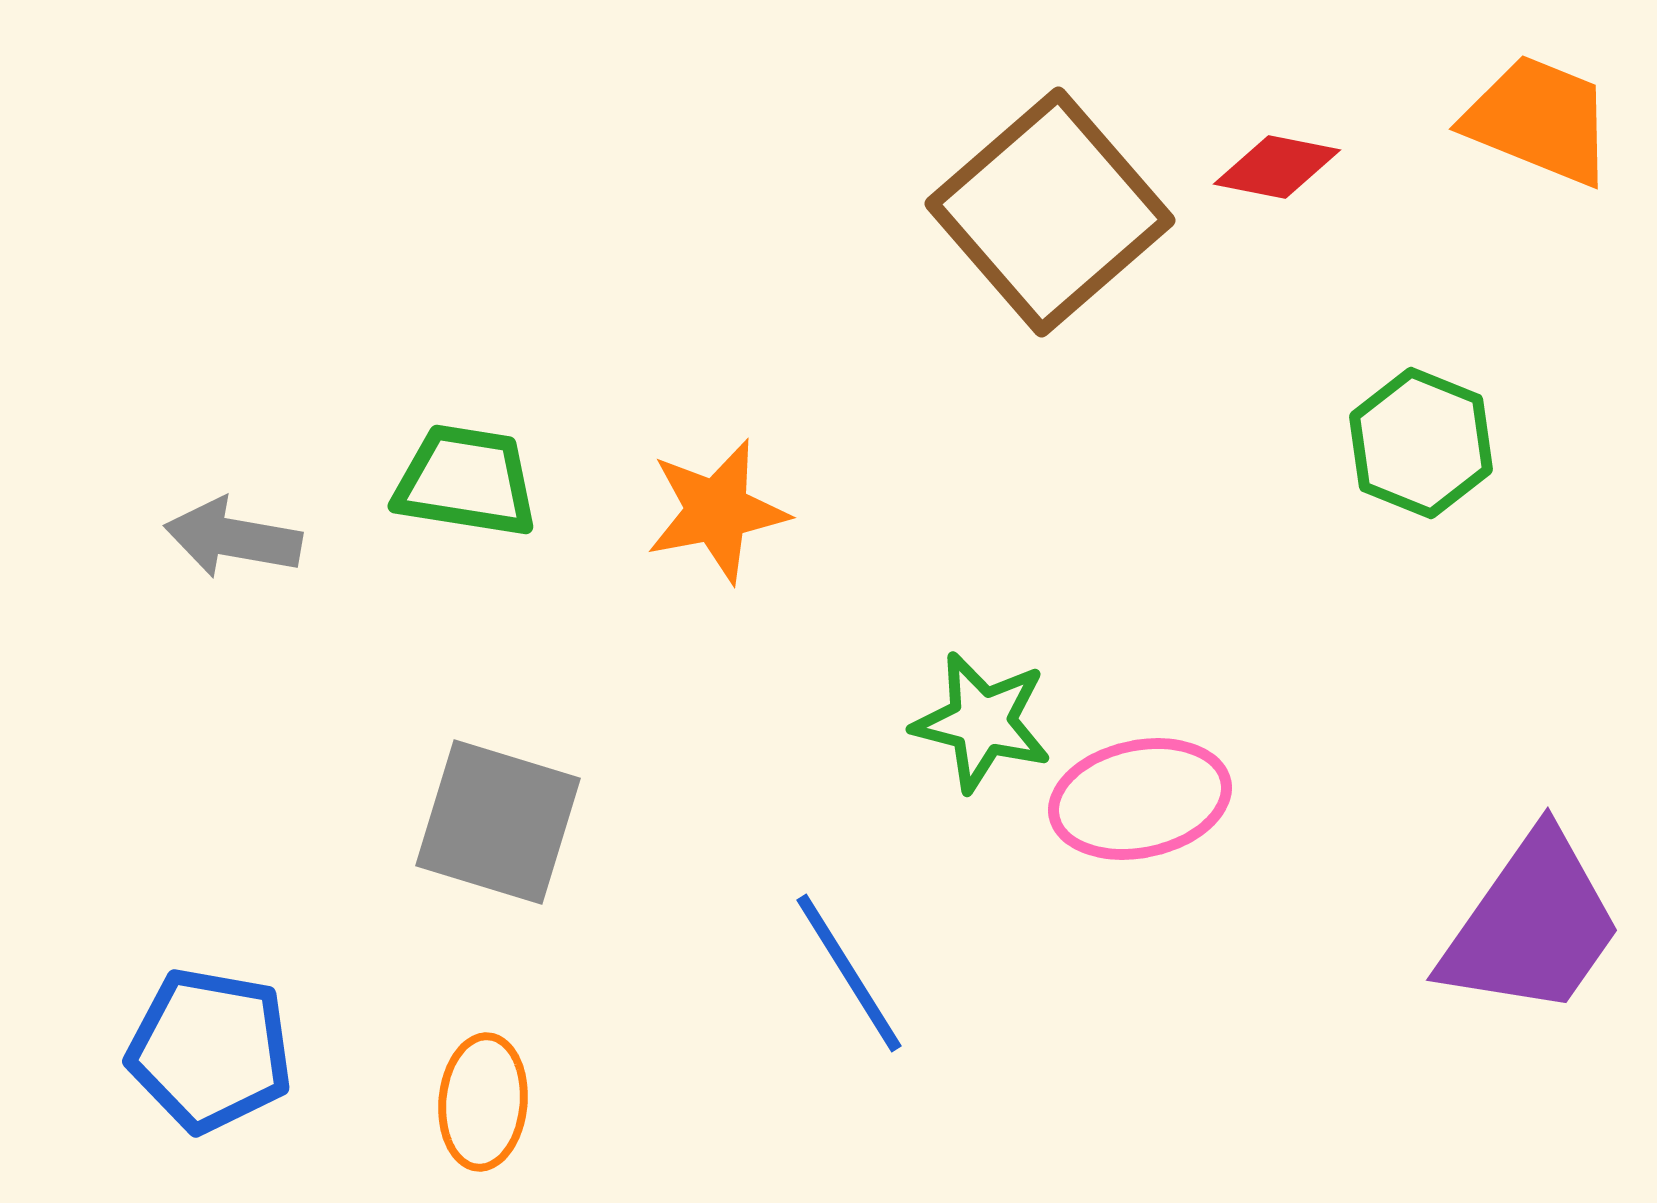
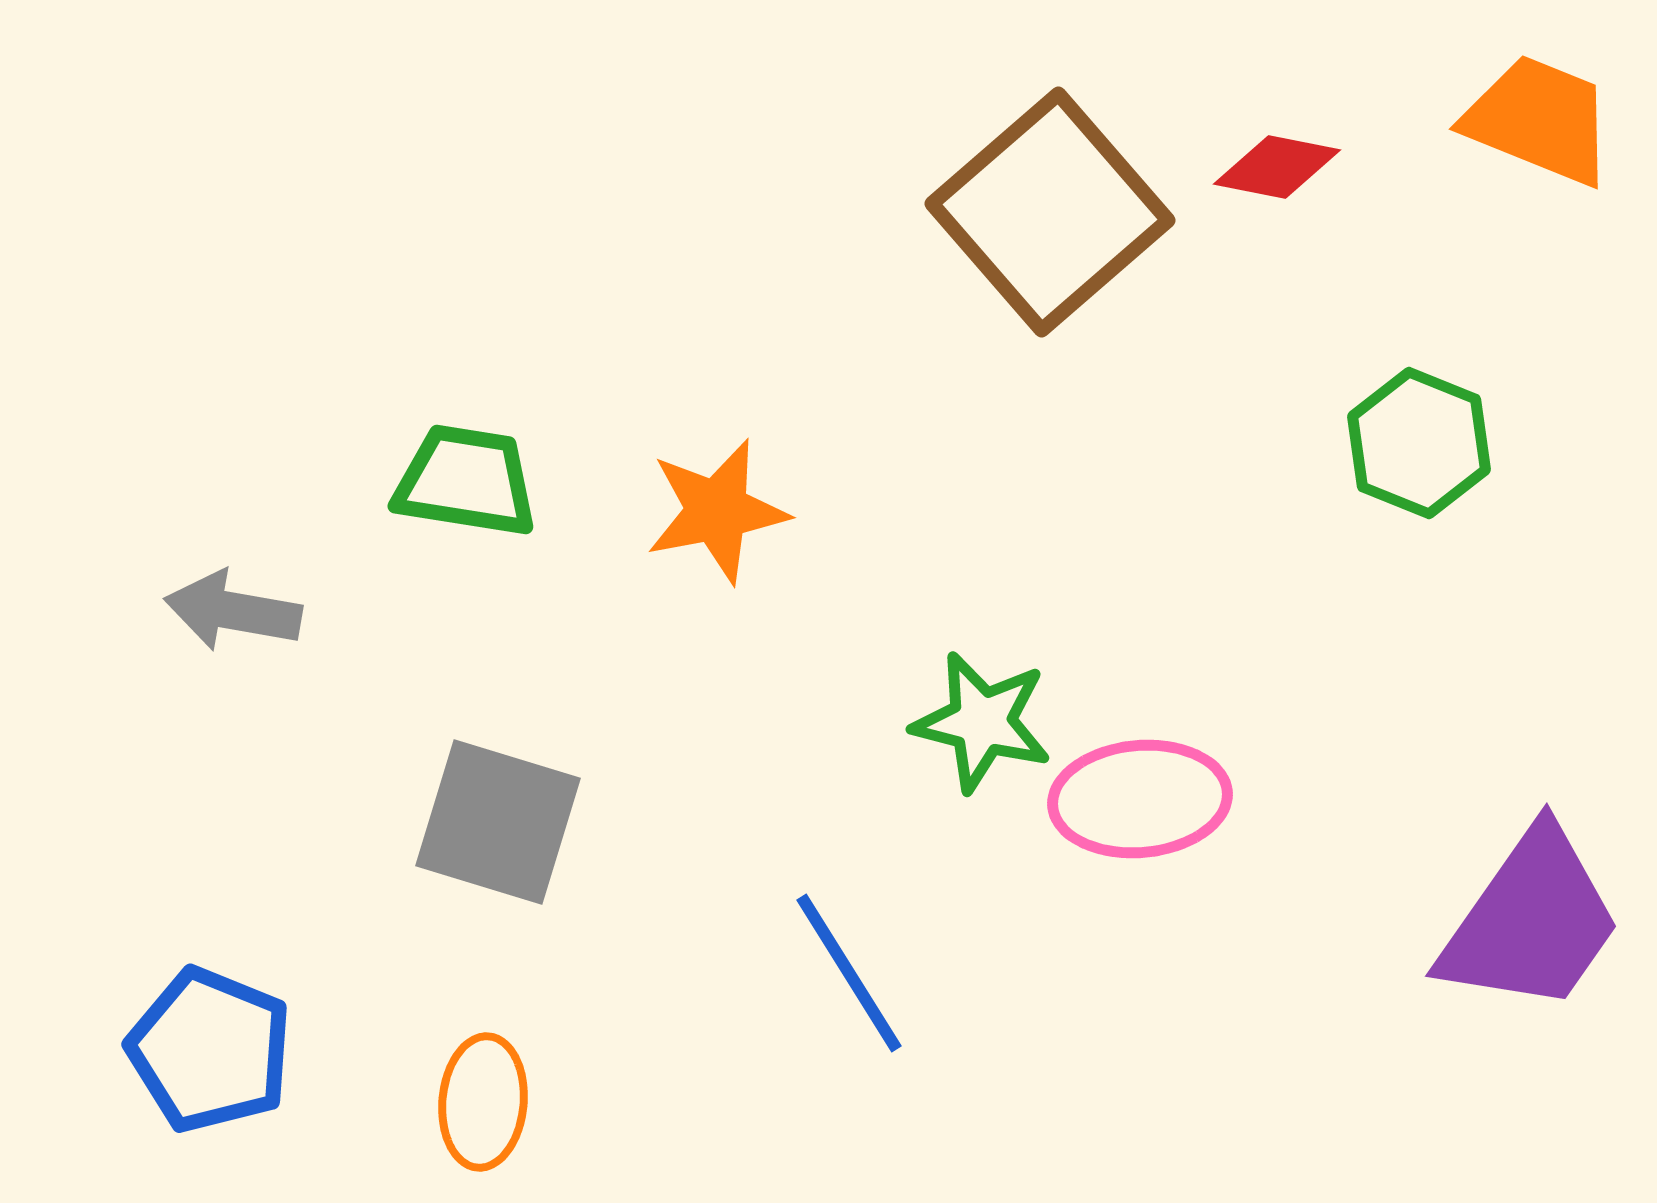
green hexagon: moved 2 px left
gray arrow: moved 73 px down
pink ellipse: rotated 7 degrees clockwise
purple trapezoid: moved 1 px left, 4 px up
blue pentagon: rotated 12 degrees clockwise
